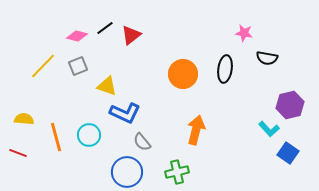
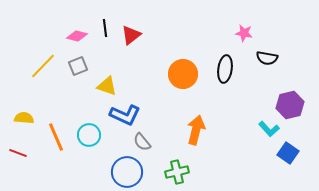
black line: rotated 60 degrees counterclockwise
blue L-shape: moved 2 px down
yellow semicircle: moved 1 px up
orange line: rotated 8 degrees counterclockwise
